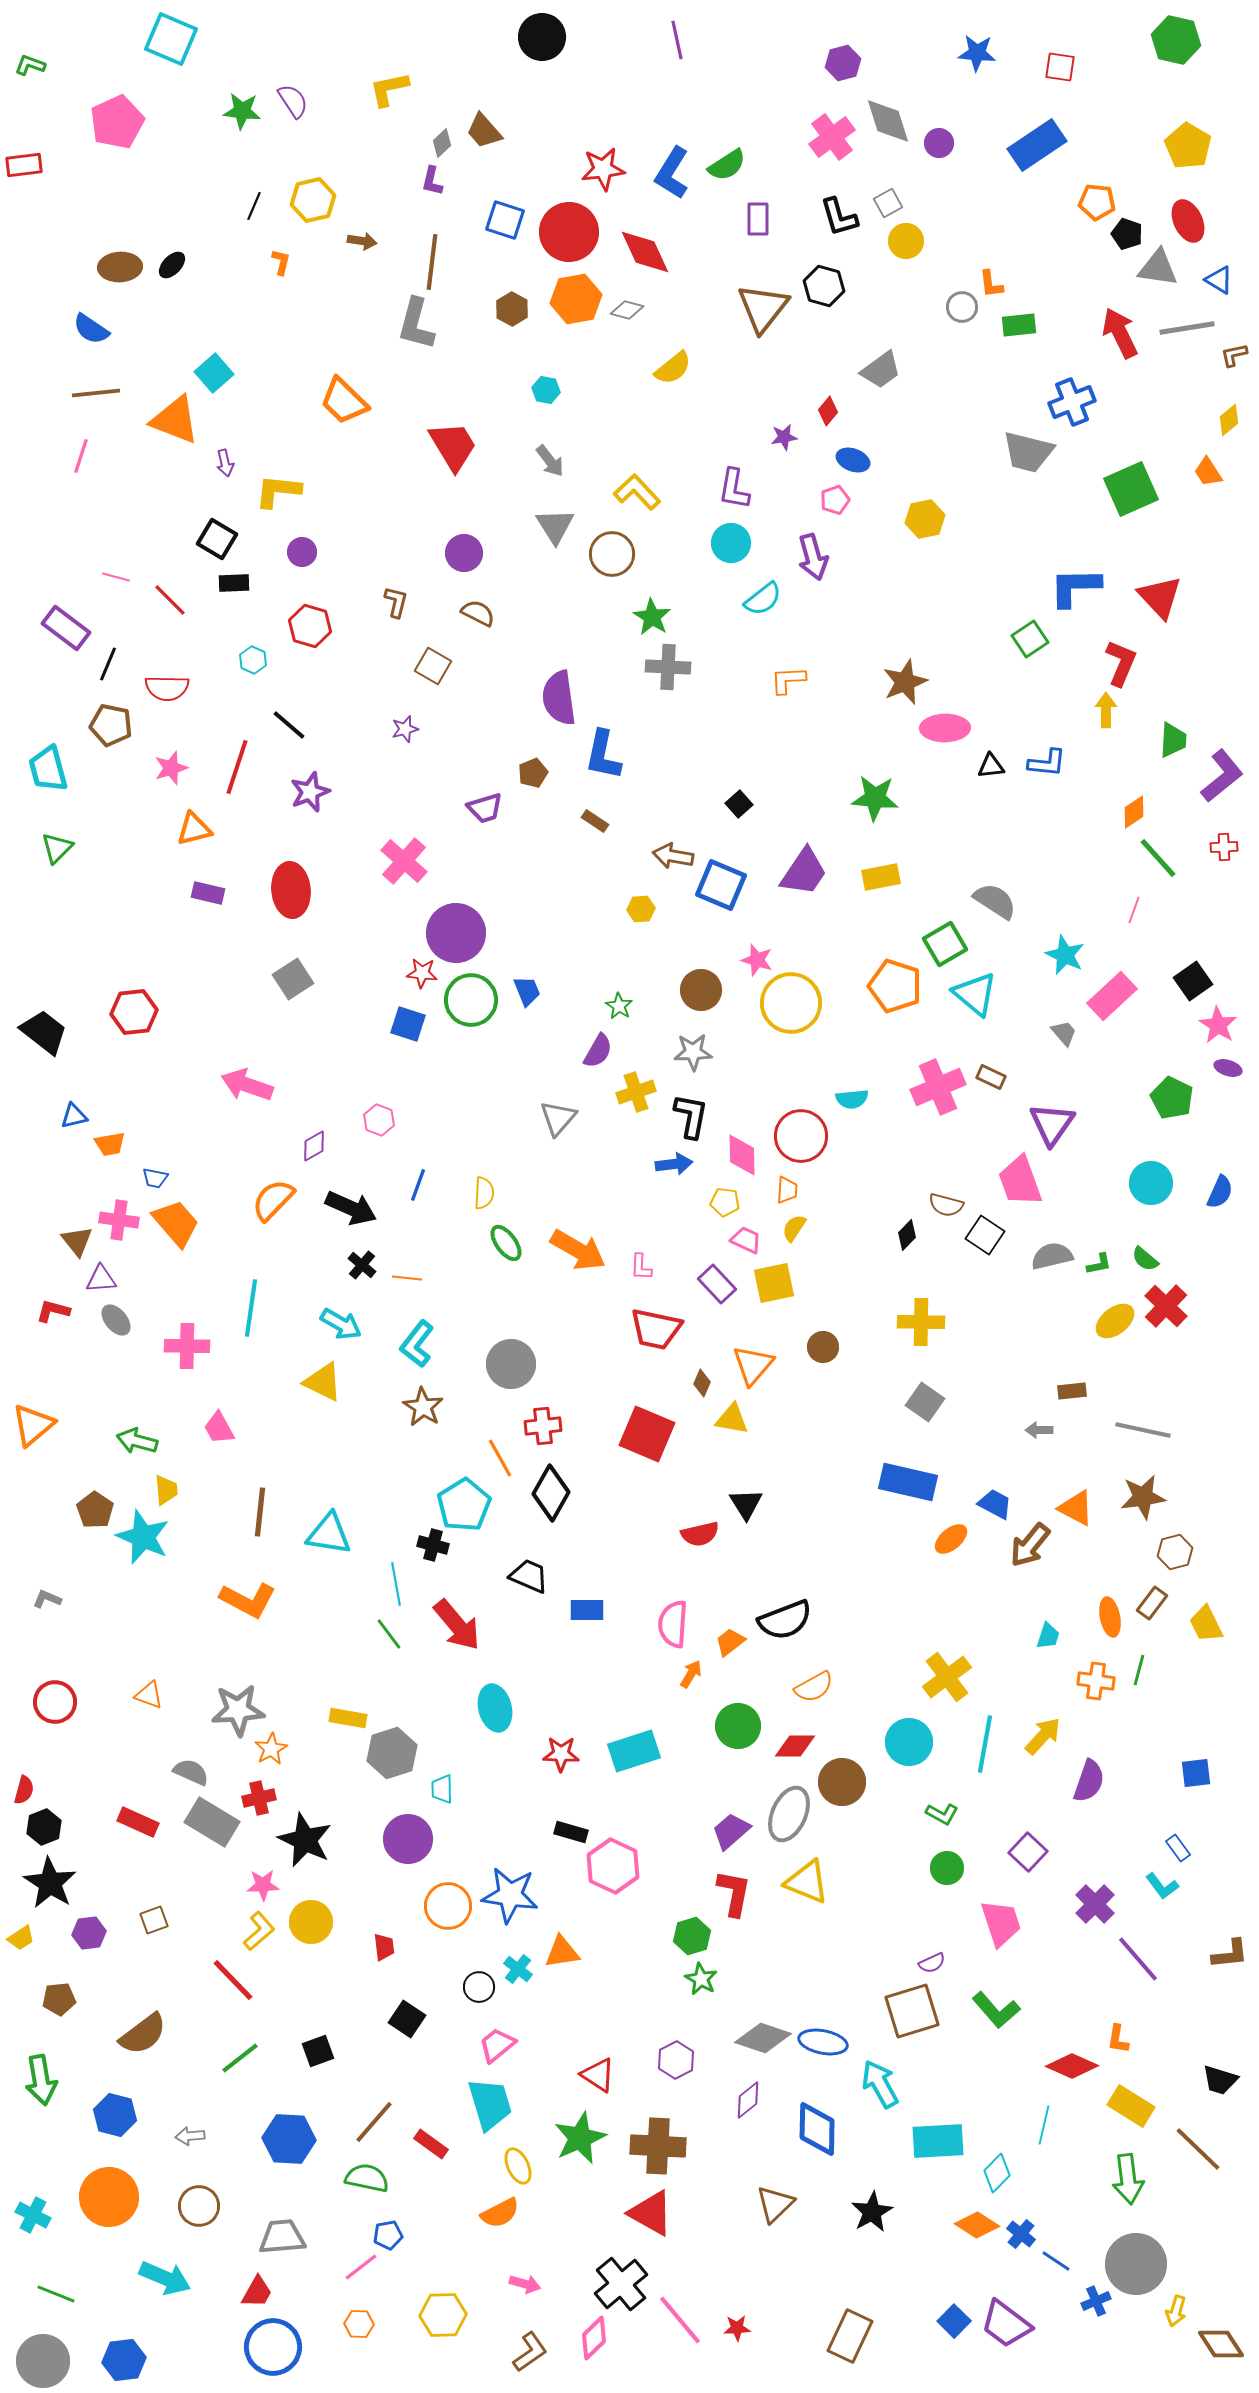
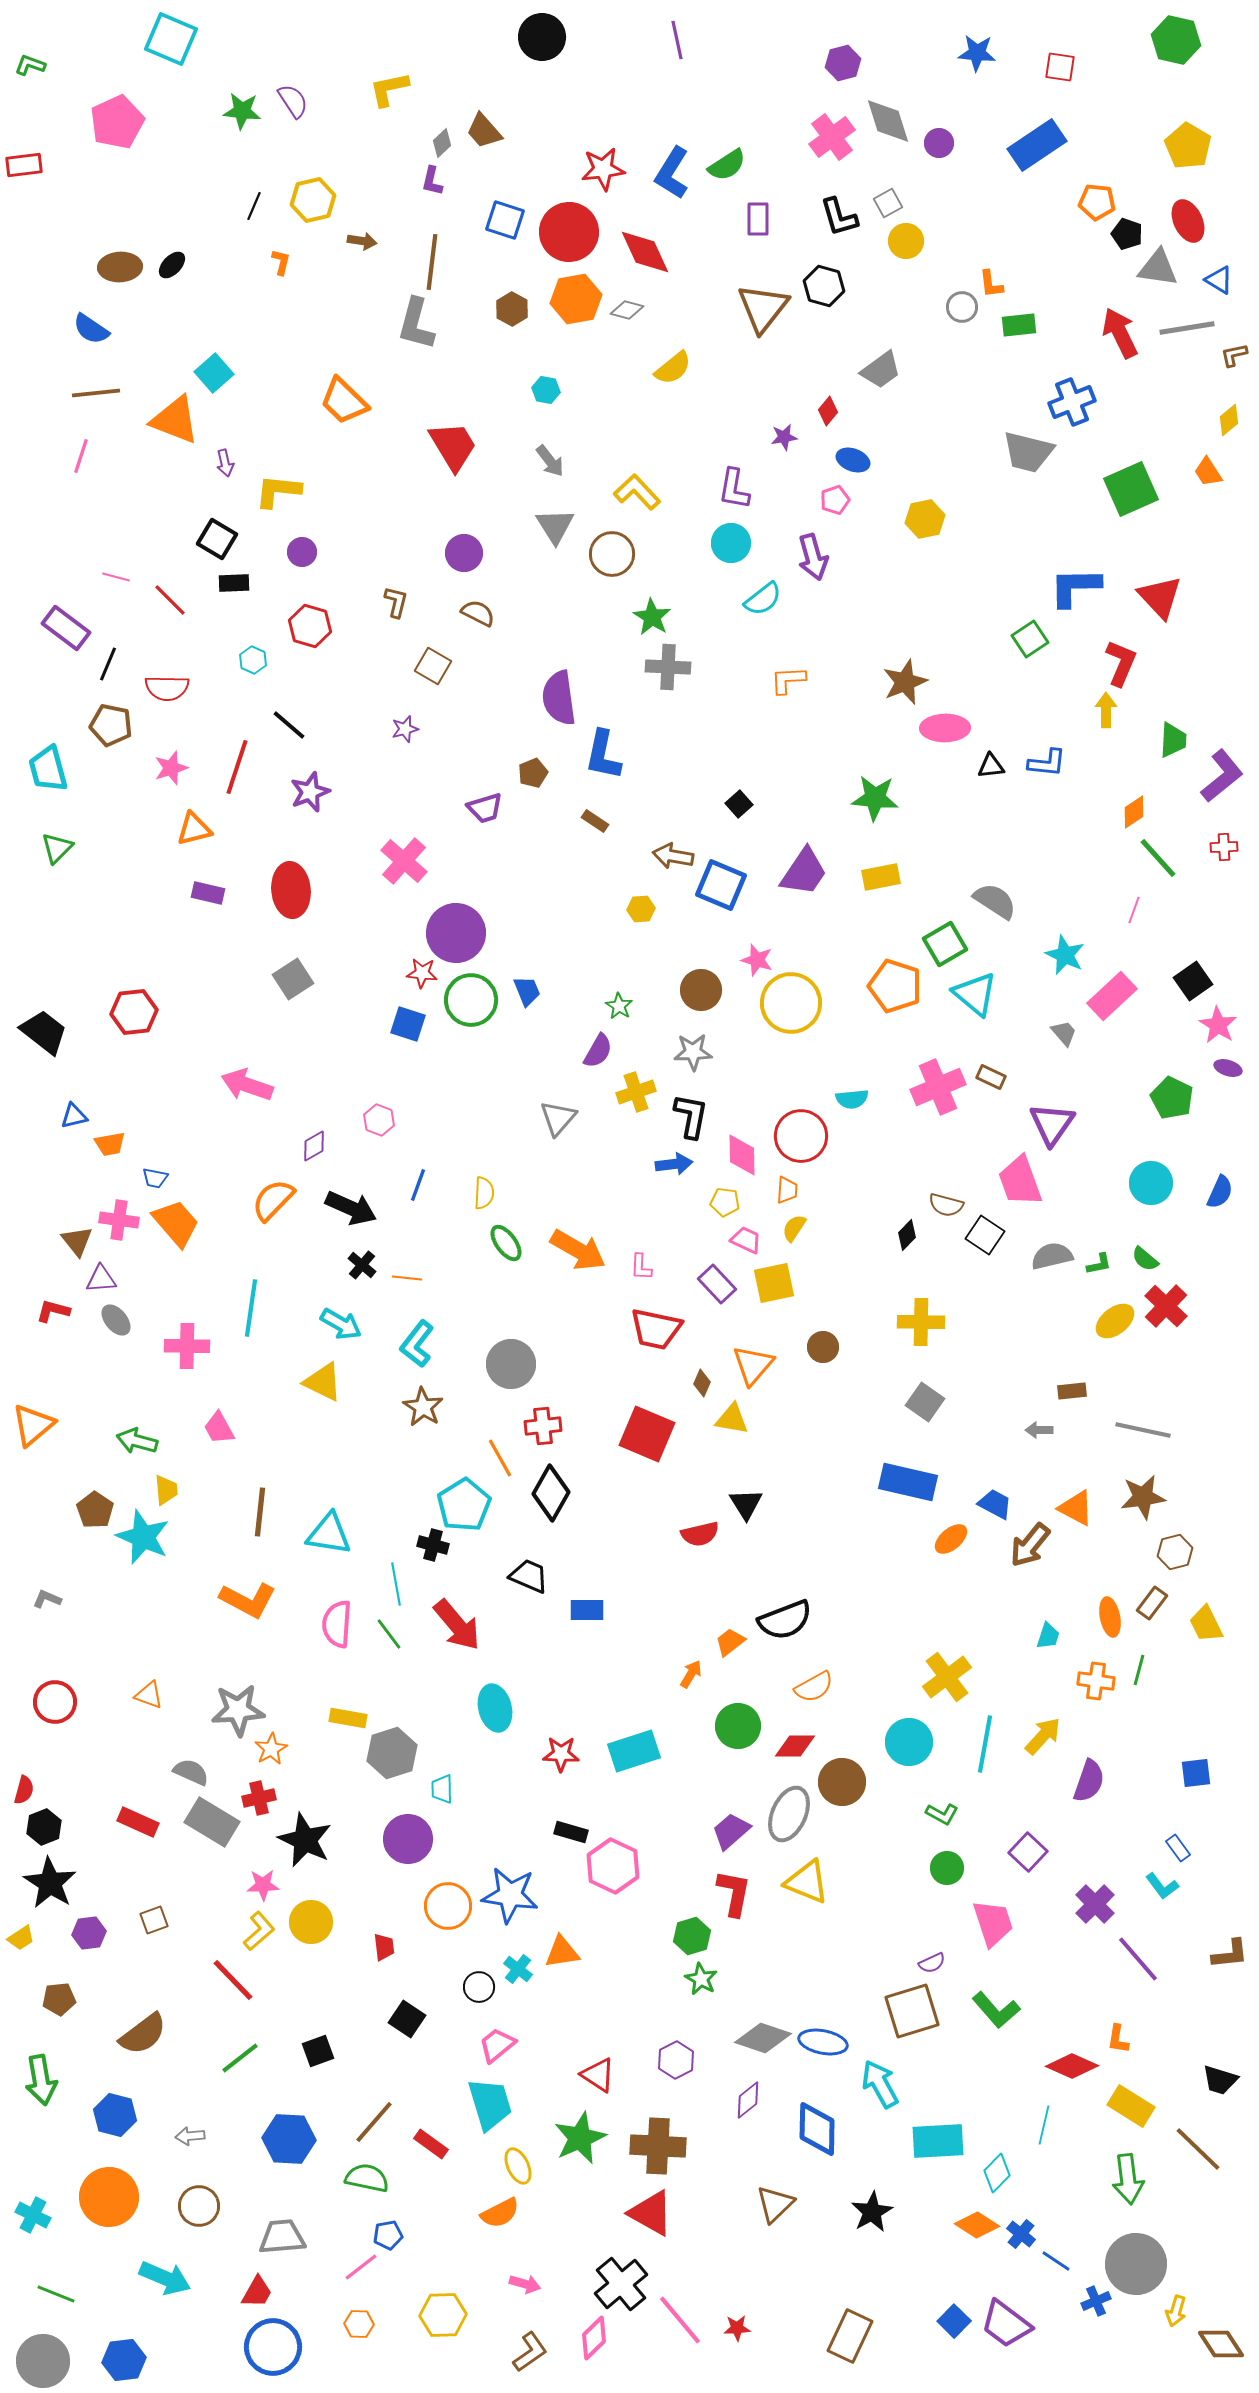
pink semicircle at (673, 1624): moved 336 px left
pink trapezoid at (1001, 1923): moved 8 px left
